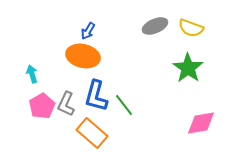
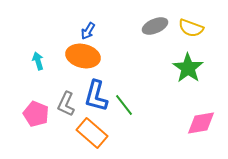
cyan arrow: moved 6 px right, 13 px up
pink pentagon: moved 6 px left, 8 px down; rotated 20 degrees counterclockwise
